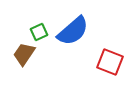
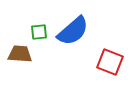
green square: rotated 18 degrees clockwise
brown trapezoid: moved 4 px left; rotated 60 degrees clockwise
